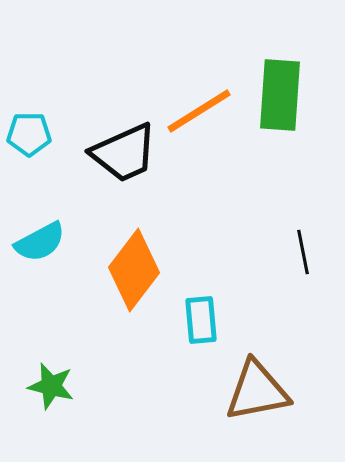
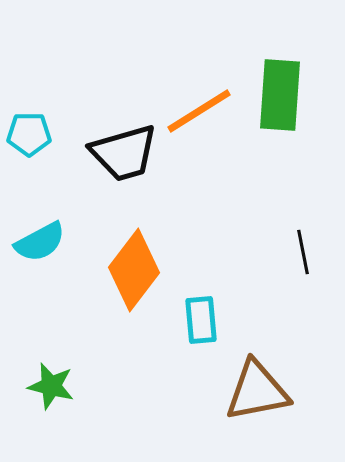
black trapezoid: rotated 8 degrees clockwise
